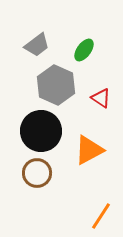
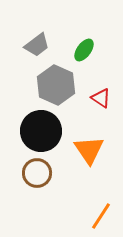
orange triangle: rotated 36 degrees counterclockwise
